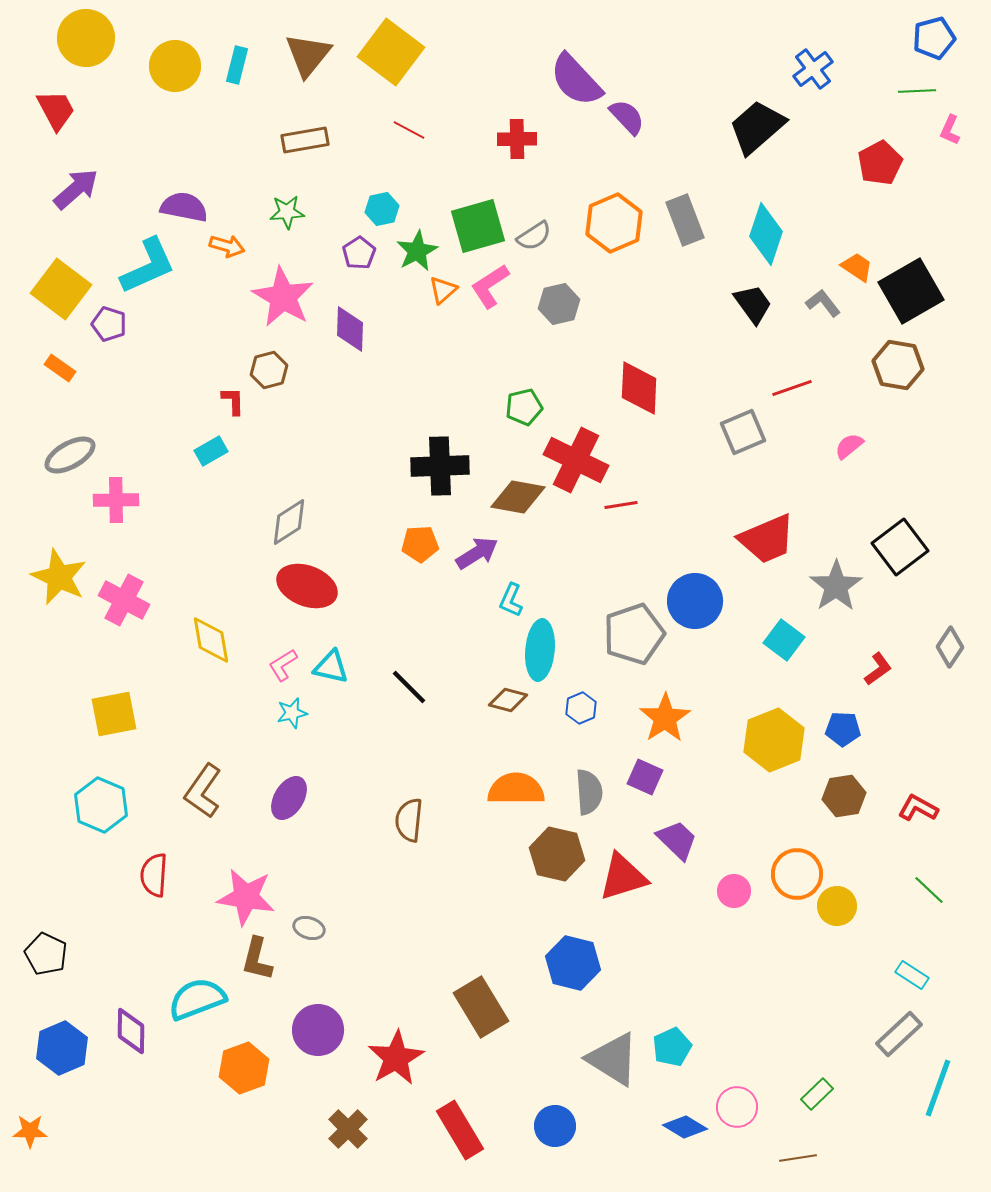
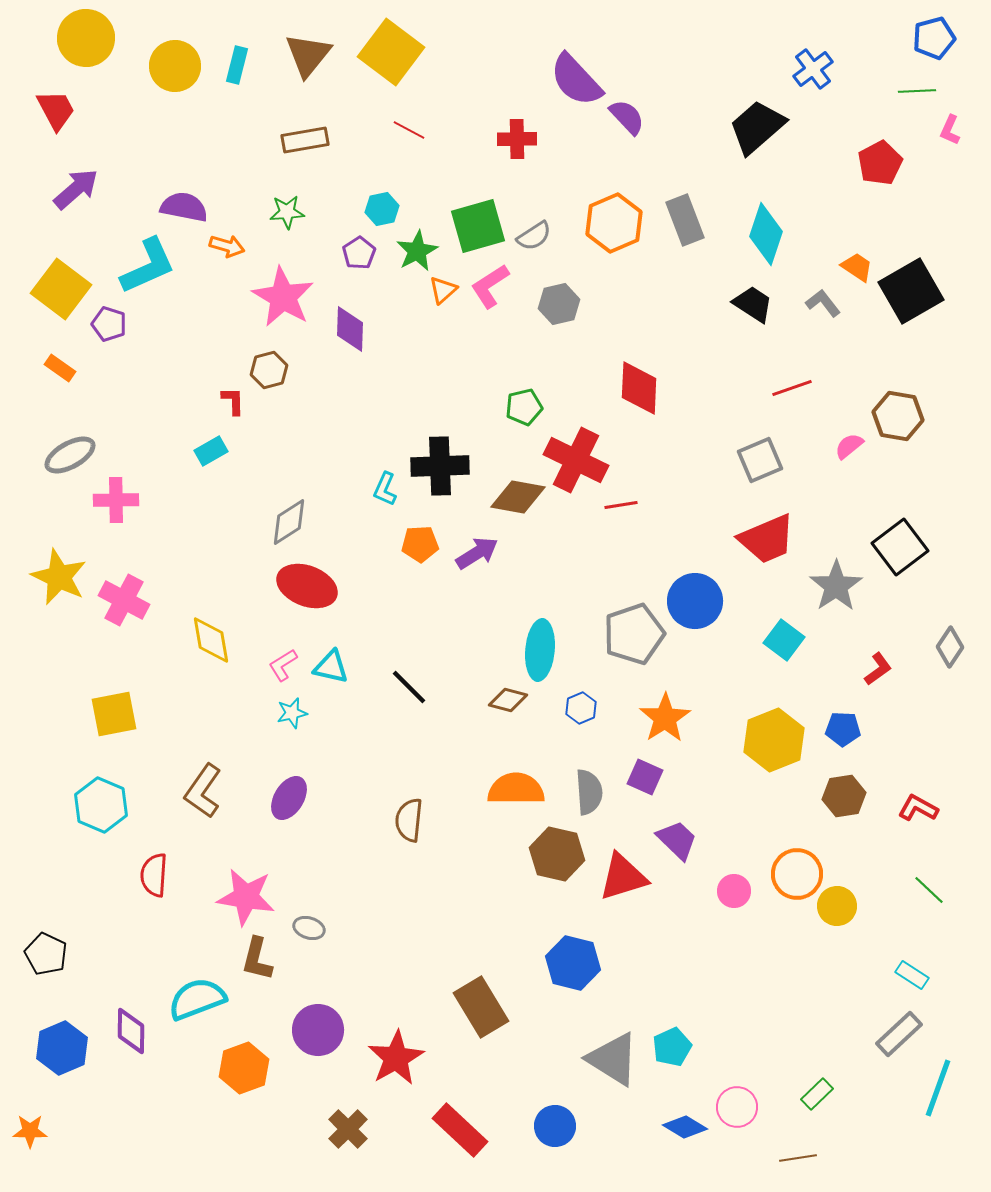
black trapezoid at (753, 304): rotated 21 degrees counterclockwise
brown hexagon at (898, 365): moved 51 px down
gray square at (743, 432): moved 17 px right, 28 px down
cyan L-shape at (511, 600): moved 126 px left, 111 px up
red rectangle at (460, 1130): rotated 16 degrees counterclockwise
